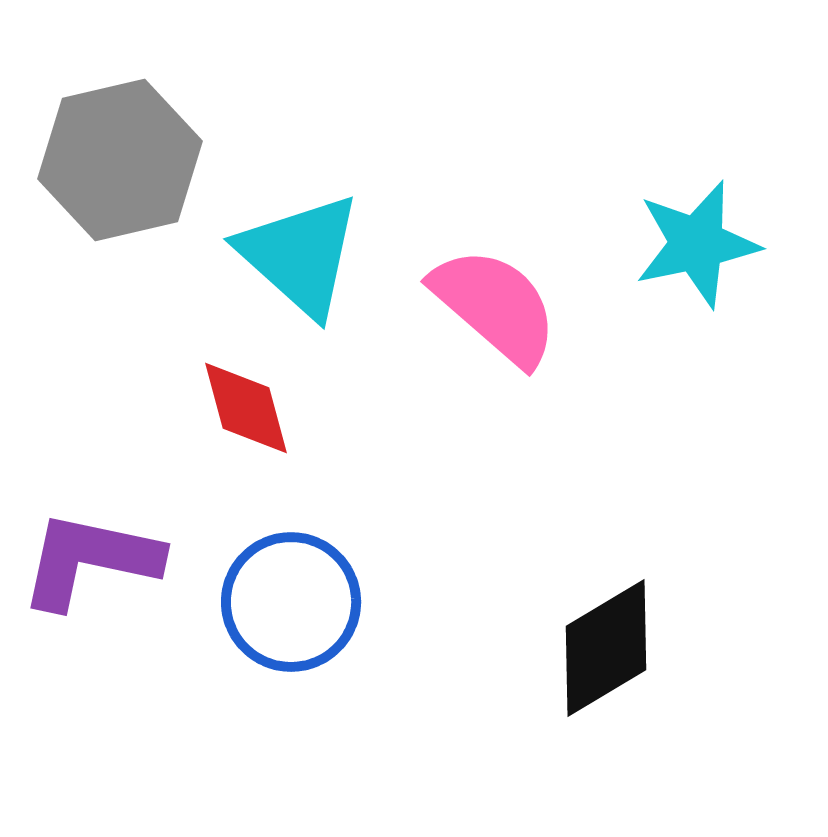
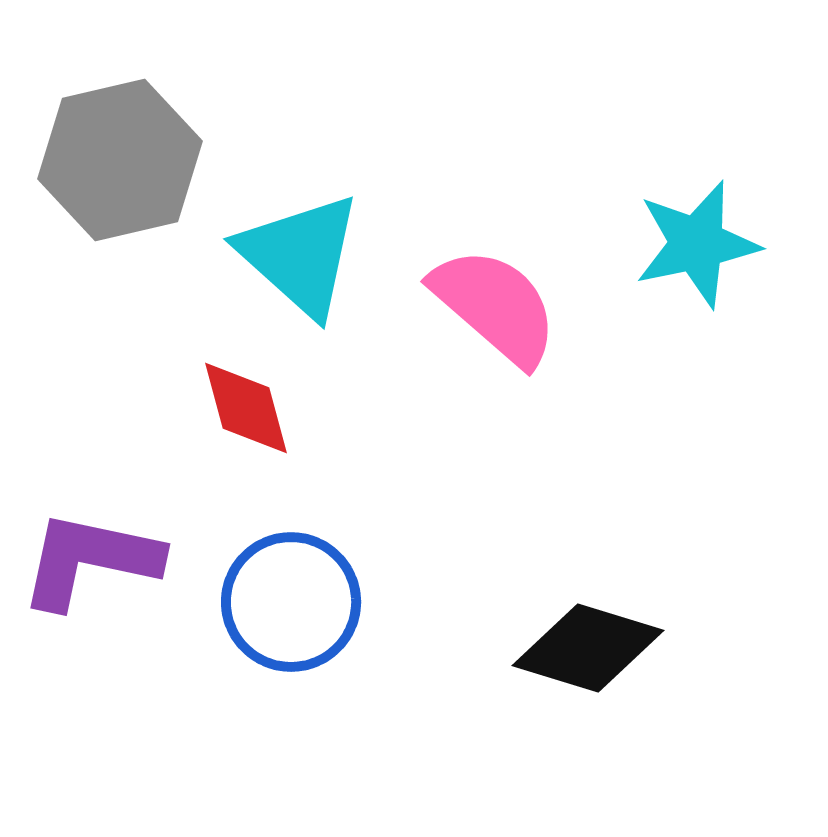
black diamond: moved 18 px left; rotated 48 degrees clockwise
